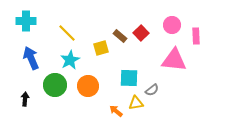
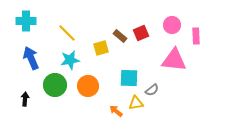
red square: rotated 21 degrees clockwise
cyan star: rotated 18 degrees clockwise
